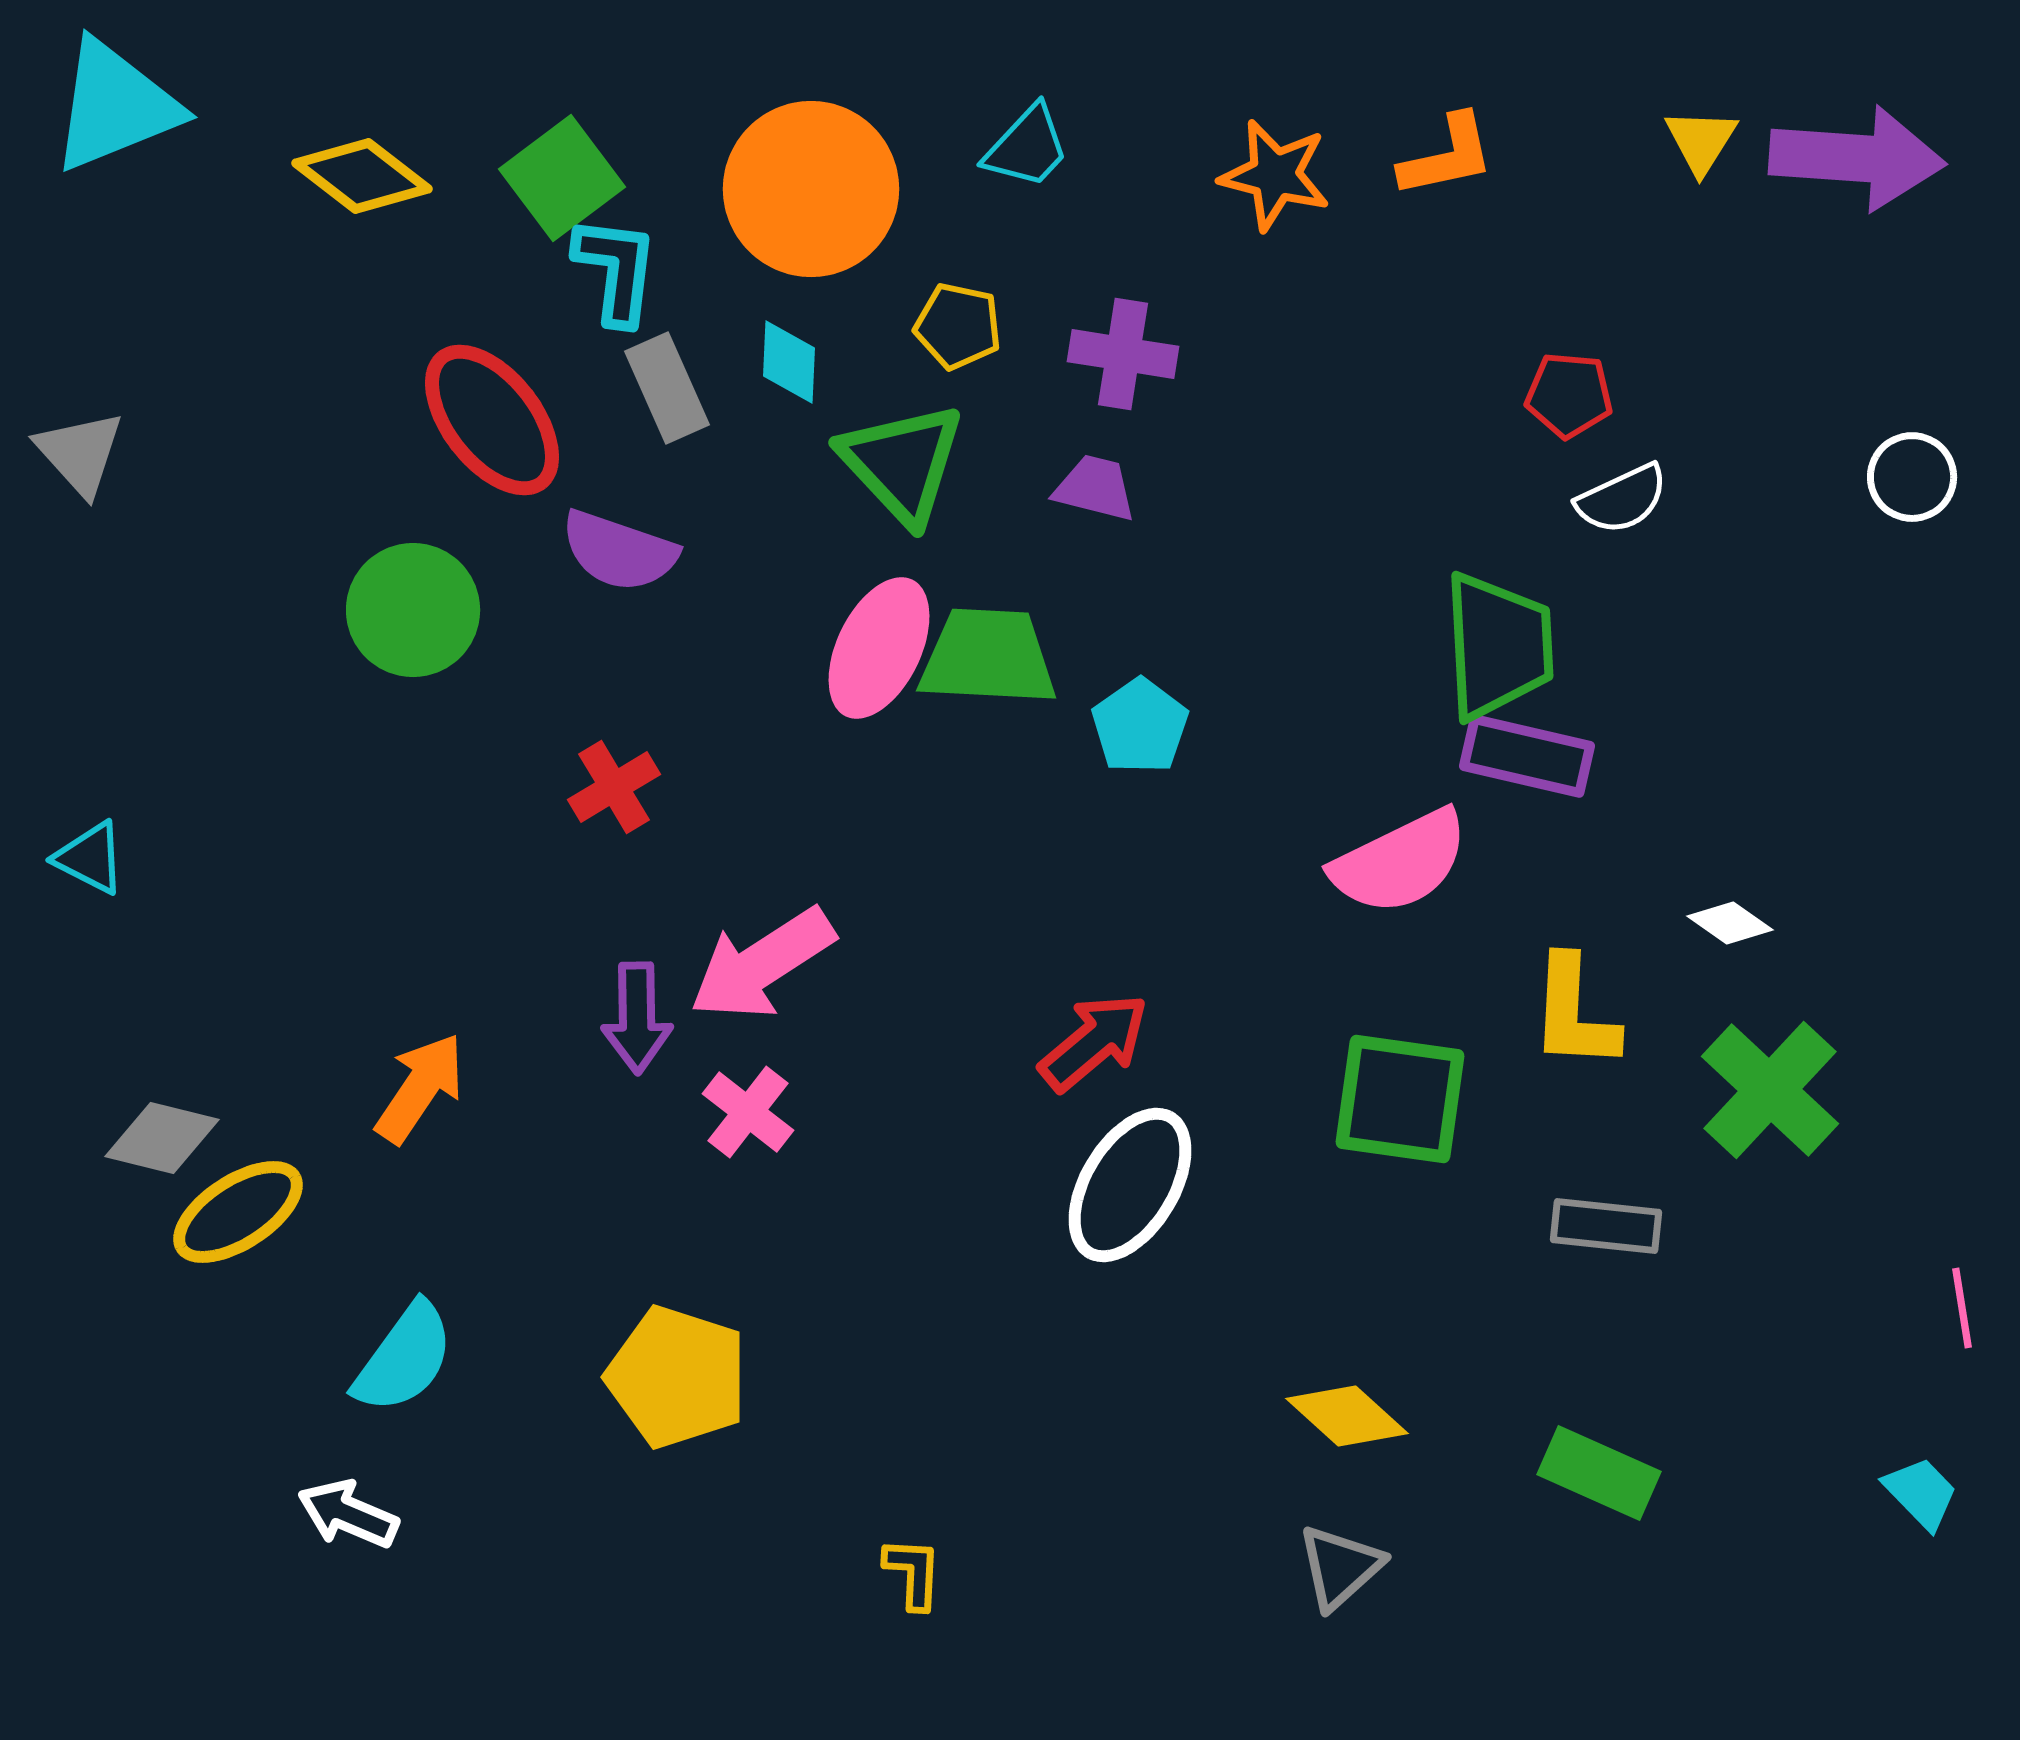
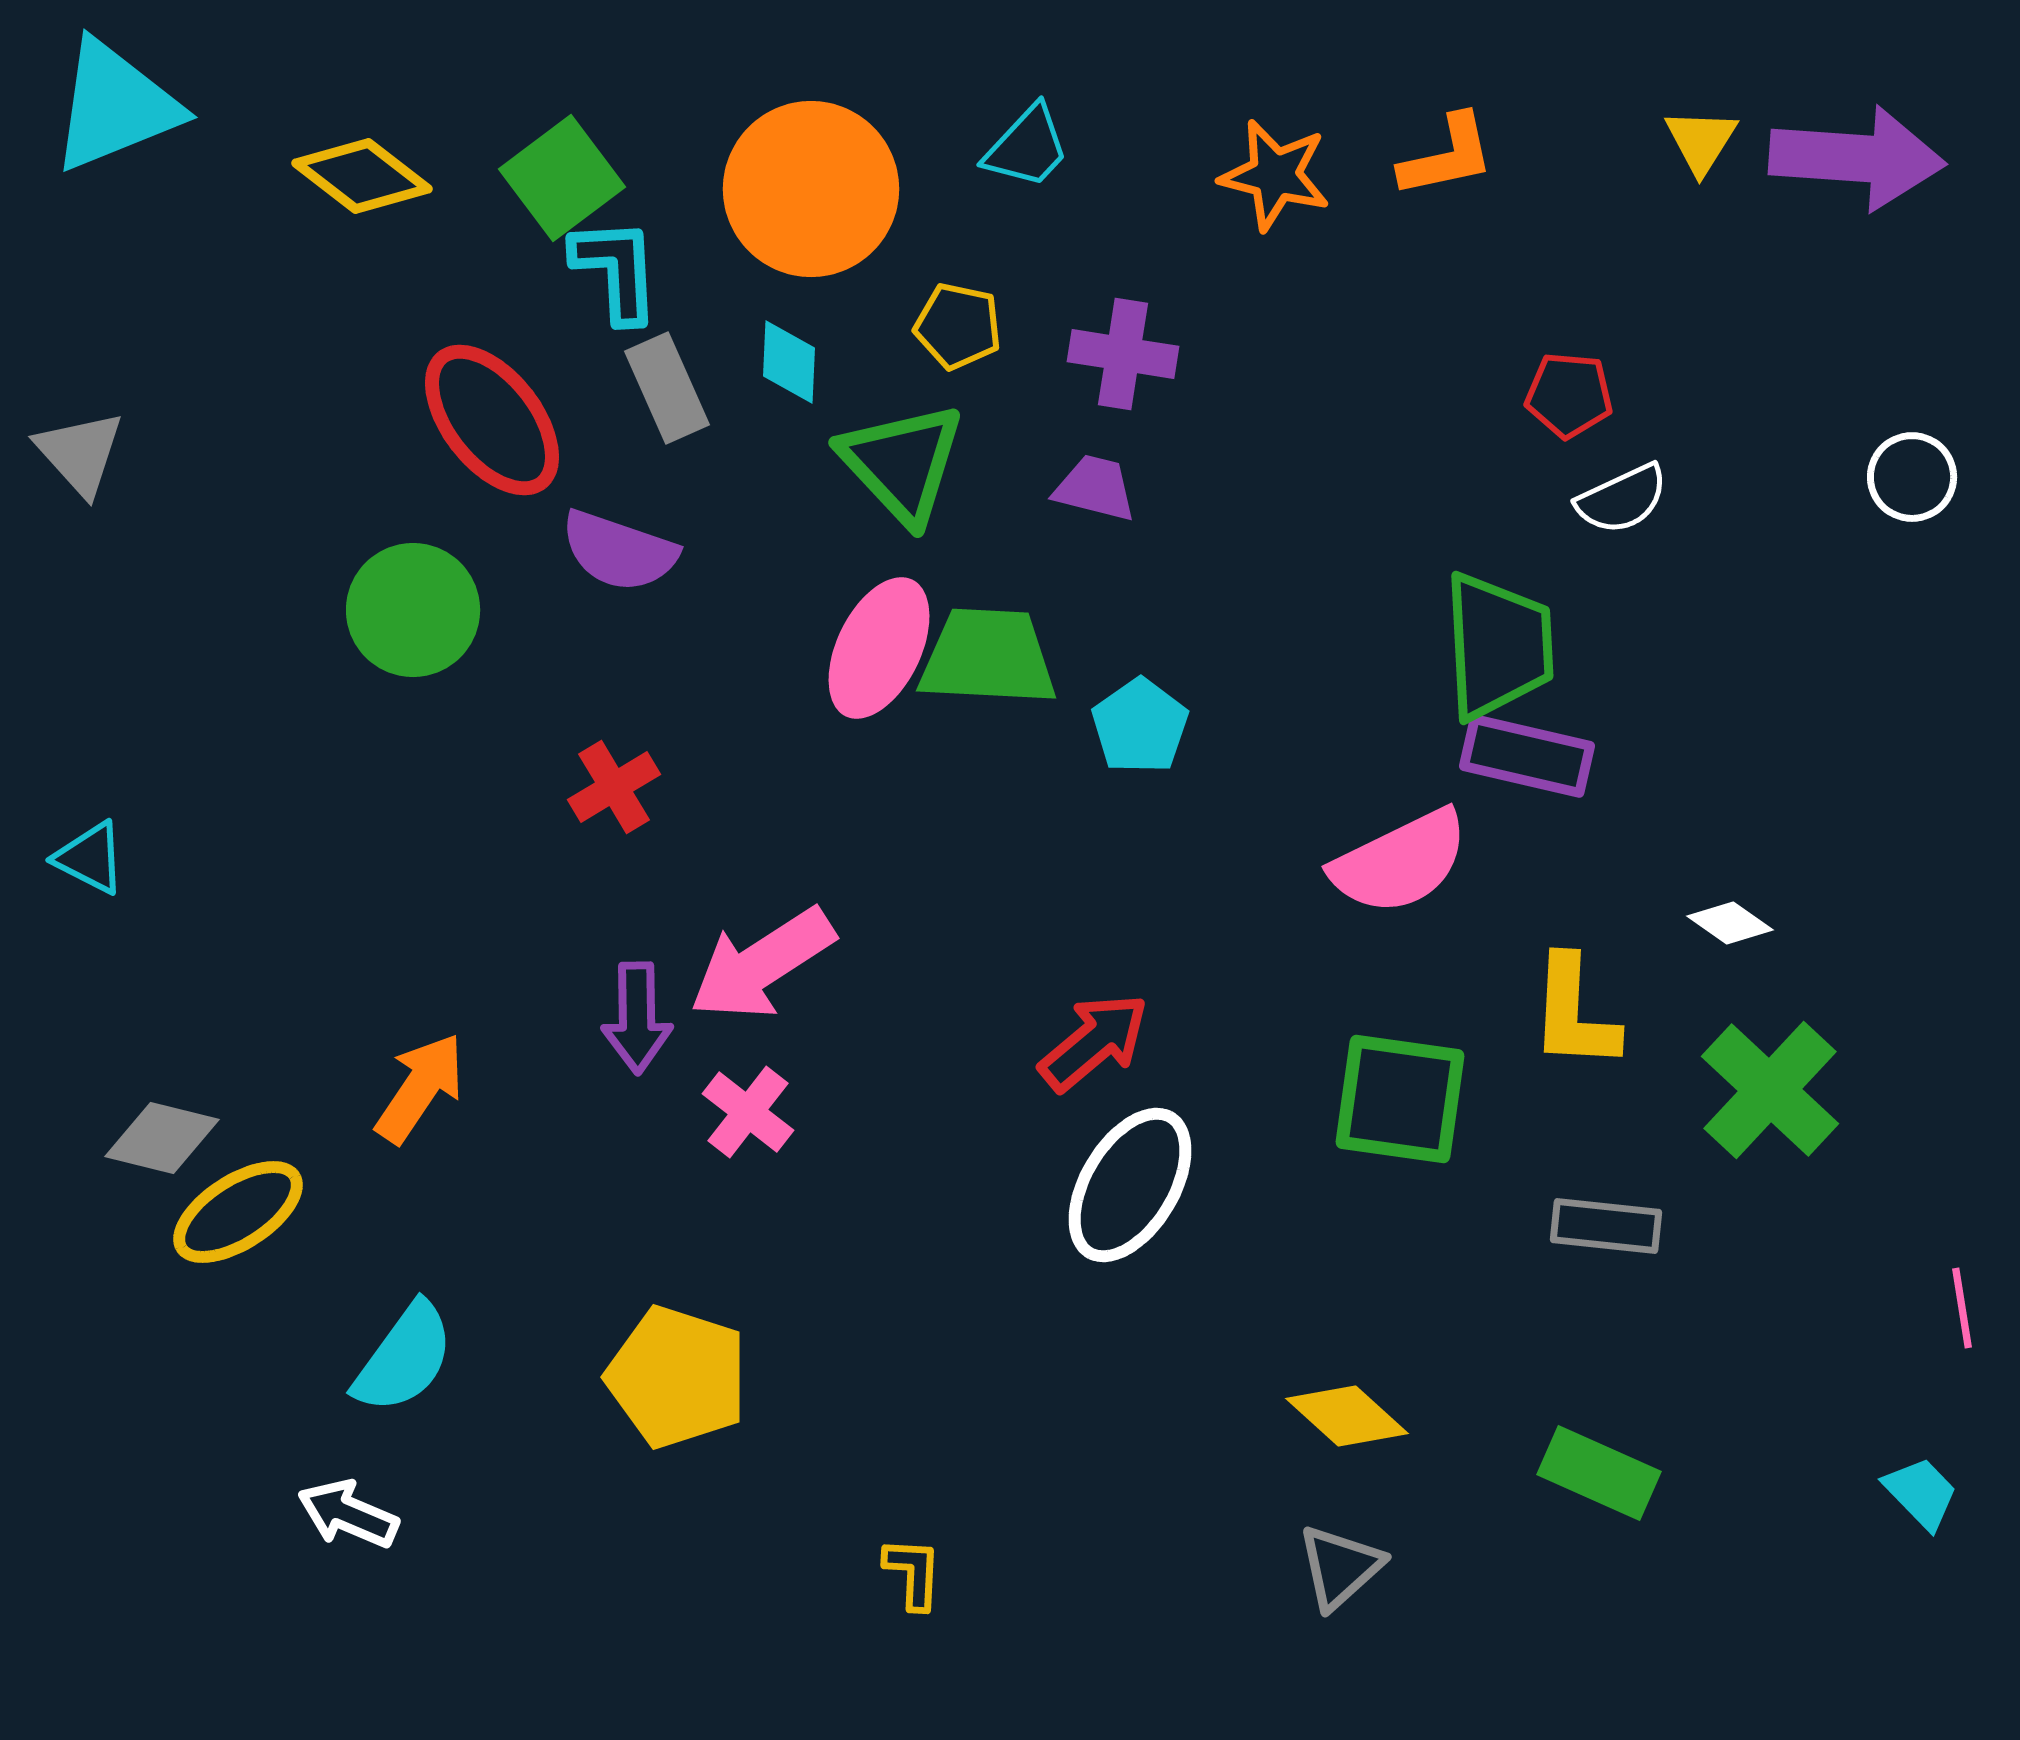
cyan L-shape at (616, 270): rotated 10 degrees counterclockwise
